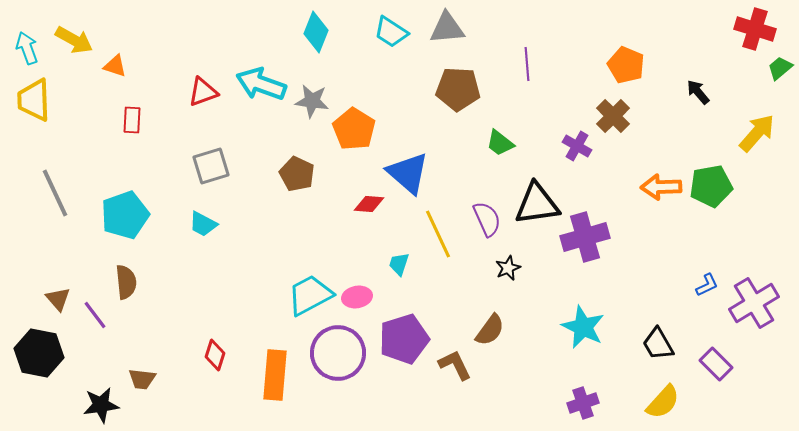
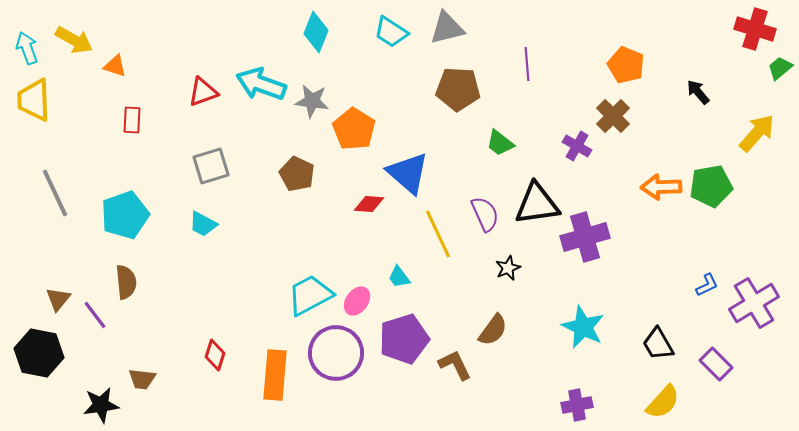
gray triangle at (447, 28): rotated 9 degrees counterclockwise
purple semicircle at (487, 219): moved 2 px left, 5 px up
cyan trapezoid at (399, 264): moved 13 px down; rotated 55 degrees counterclockwise
pink ellipse at (357, 297): moved 4 px down; rotated 44 degrees counterclockwise
brown triangle at (58, 299): rotated 20 degrees clockwise
brown semicircle at (490, 330): moved 3 px right
purple circle at (338, 353): moved 2 px left
purple cross at (583, 403): moved 6 px left, 2 px down; rotated 8 degrees clockwise
